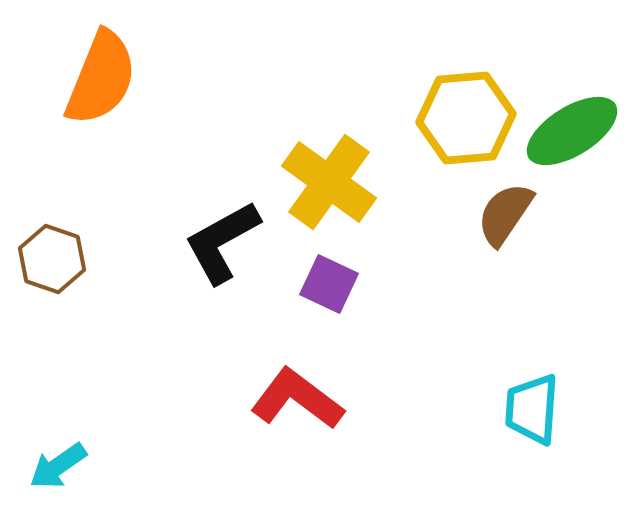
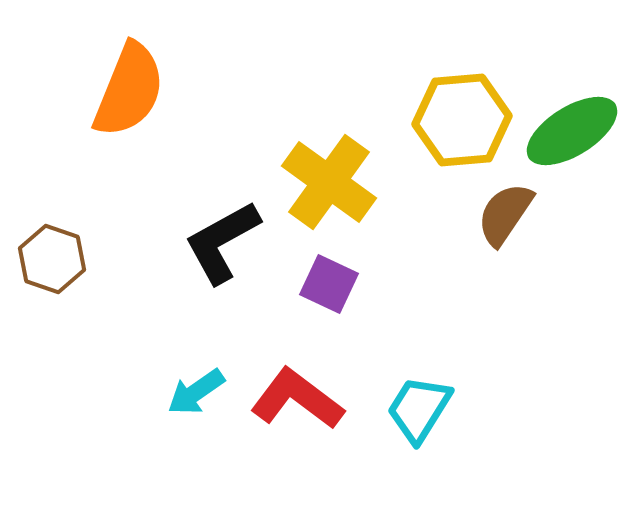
orange semicircle: moved 28 px right, 12 px down
yellow hexagon: moved 4 px left, 2 px down
cyan trapezoid: moved 113 px left; rotated 28 degrees clockwise
cyan arrow: moved 138 px right, 74 px up
